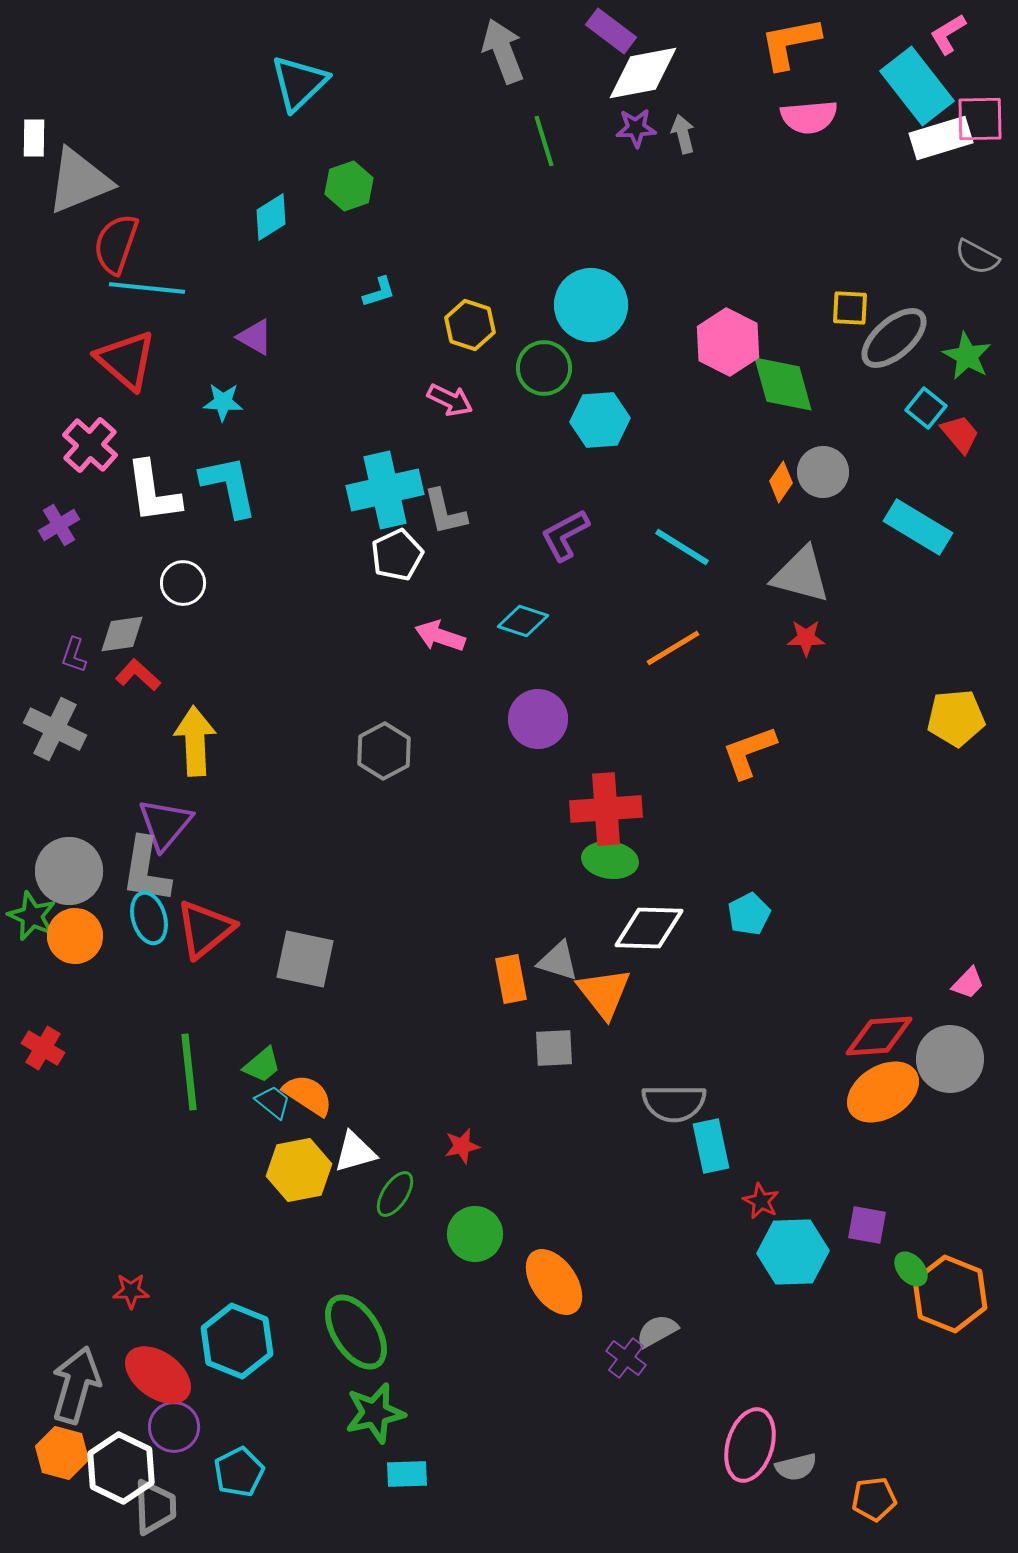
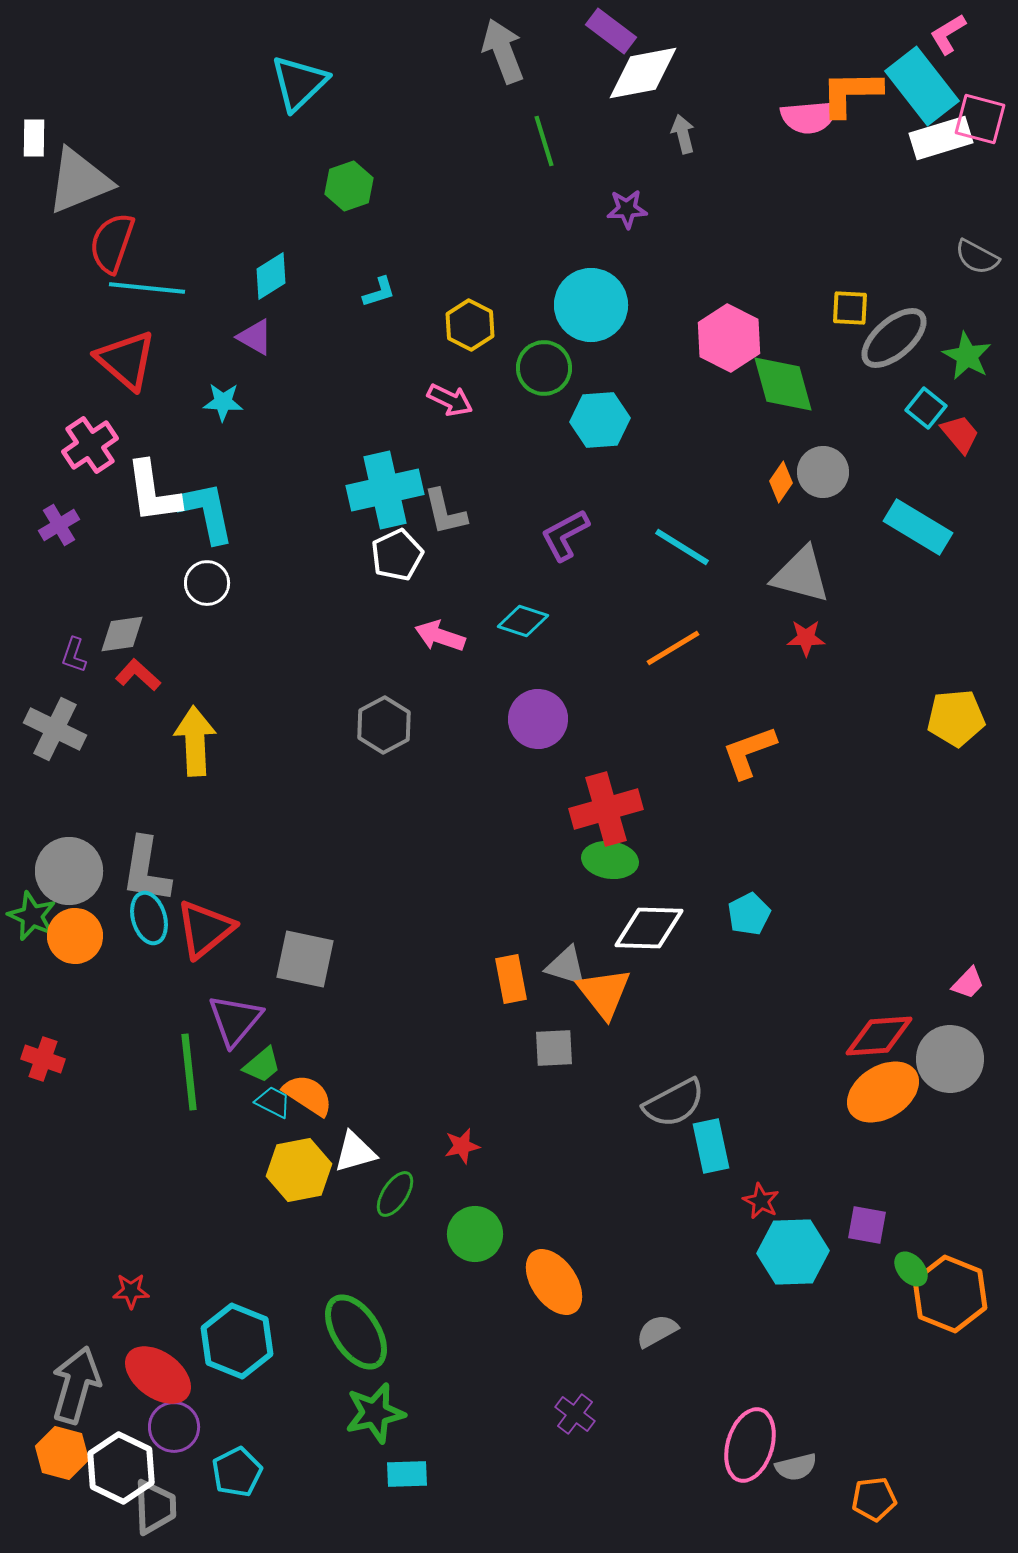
orange L-shape at (790, 43): moved 61 px right, 50 px down; rotated 10 degrees clockwise
cyan rectangle at (917, 86): moved 5 px right
pink square at (980, 119): rotated 16 degrees clockwise
purple star at (636, 128): moved 9 px left, 81 px down
cyan diamond at (271, 217): moved 59 px down
red semicircle at (116, 244): moved 4 px left, 1 px up
yellow hexagon at (470, 325): rotated 9 degrees clockwise
pink hexagon at (728, 342): moved 1 px right, 4 px up
pink cross at (90, 445): rotated 14 degrees clockwise
cyan L-shape at (229, 486): moved 23 px left, 26 px down
white circle at (183, 583): moved 24 px right
gray hexagon at (384, 751): moved 26 px up
red cross at (606, 809): rotated 12 degrees counterclockwise
purple triangle at (165, 824): moved 70 px right, 196 px down
gray triangle at (558, 961): moved 8 px right, 5 px down
red cross at (43, 1048): moved 11 px down; rotated 12 degrees counterclockwise
cyan trapezoid at (273, 1102): rotated 12 degrees counterclockwise
gray semicircle at (674, 1103): rotated 28 degrees counterclockwise
purple cross at (626, 1358): moved 51 px left, 56 px down
cyan pentagon at (239, 1472): moved 2 px left
